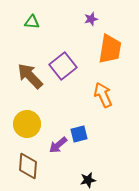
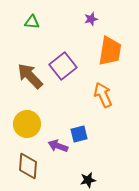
orange trapezoid: moved 2 px down
purple arrow: moved 1 px down; rotated 60 degrees clockwise
